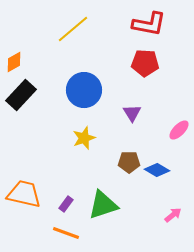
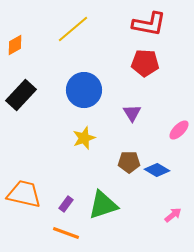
orange diamond: moved 1 px right, 17 px up
